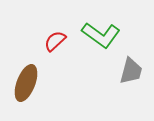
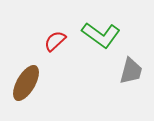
brown ellipse: rotated 9 degrees clockwise
